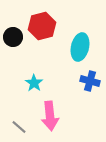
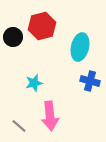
cyan star: rotated 24 degrees clockwise
gray line: moved 1 px up
